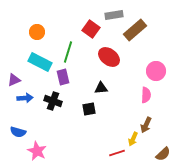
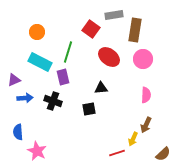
brown rectangle: rotated 40 degrees counterclockwise
pink circle: moved 13 px left, 12 px up
blue semicircle: rotated 70 degrees clockwise
